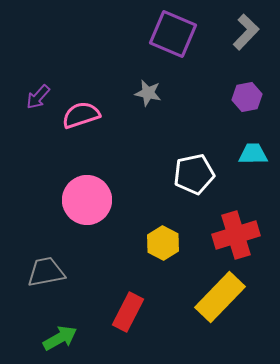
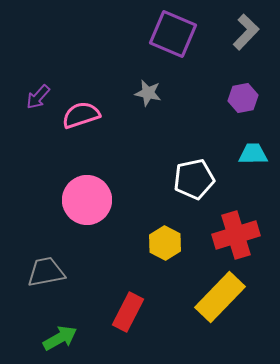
purple hexagon: moved 4 px left, 1 px down
white pentagon: moved 5 px down
yellow hexagon: moved 2 px right
